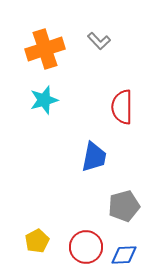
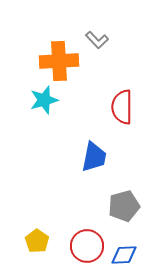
gray L-shape: moved 2 px left, 1 px up
orange cross: moved 14 px right, 12 px down; rotated 15 degrees clockwise
yellow pentagon: rotated 10 degrees counterclockwise
red circle: moved 1 px right, 1 px up
